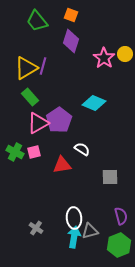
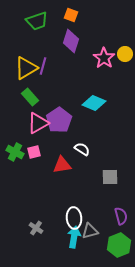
green trapezoid: rotated 70 degrees counterclockwise
